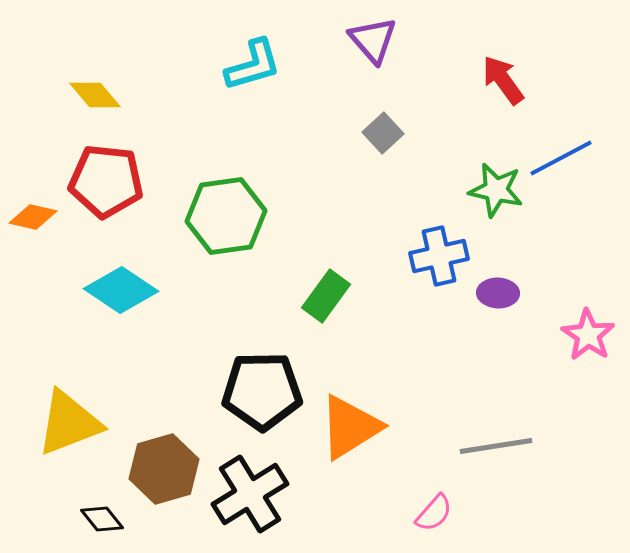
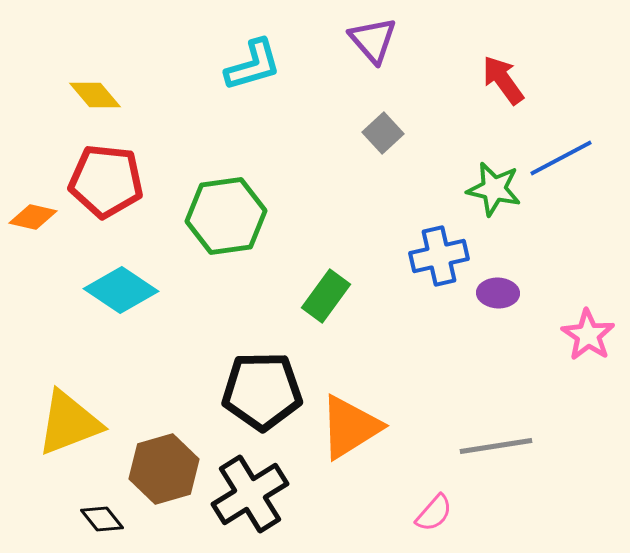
green star: moved 2 px left, 1 px up
